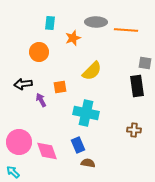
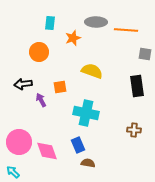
gray square: moved 9 px up
yellow semicircle: rotated 115 degrees counterclockwise
